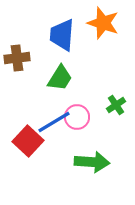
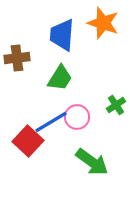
blue line: moved 3 px left
green arrow: rotated 32 degrees clockwise
